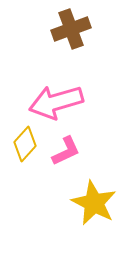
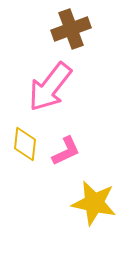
pink arrow: moved 6 px left, 15 px up; rotated 36 degrees counterclockwise
yellow diamond: rotated 36 degrees counterclockwise
yellow star: rotated 15 degrees counterclockwise
